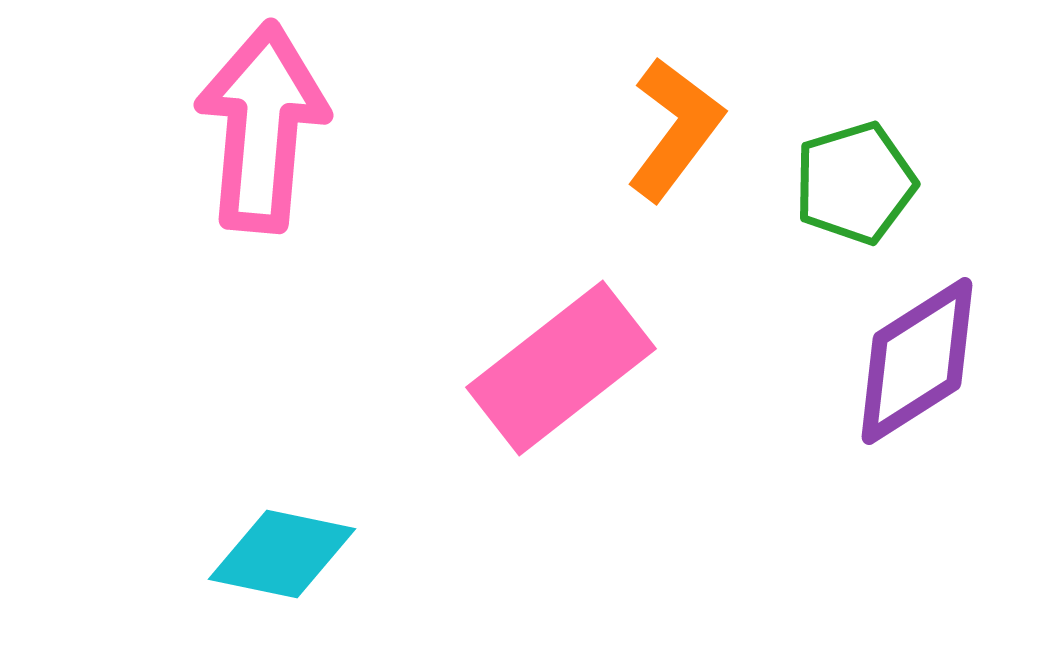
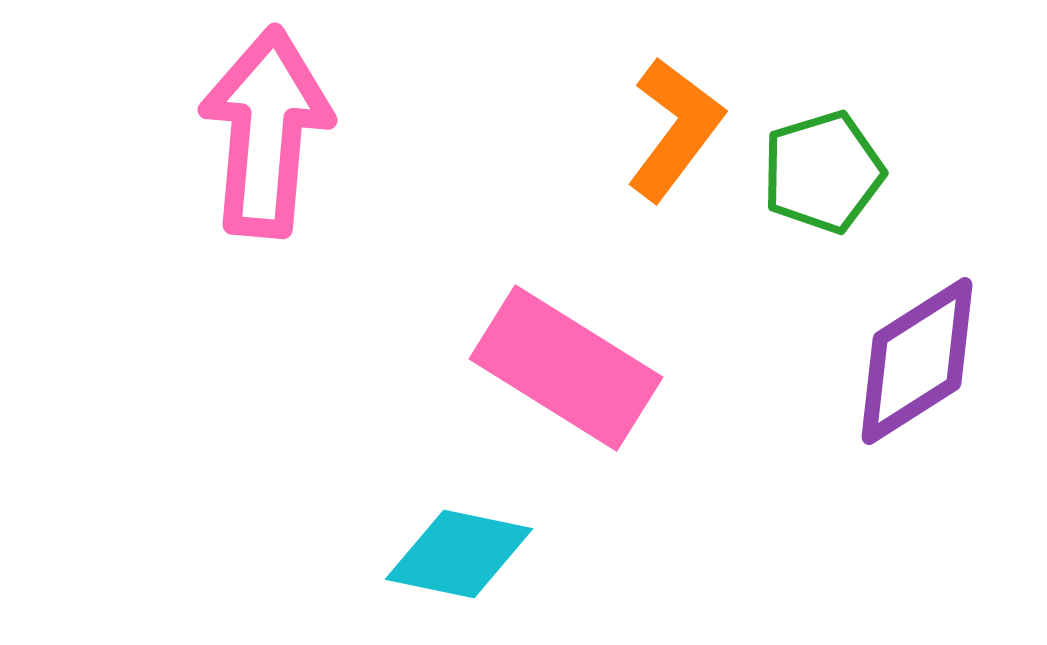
pink arrow: moved 4 px right, 5 px down
green pentagon: moved 32 px left, 11 px up
pink rectangle: moved 5 px right; rotated 70 degrees clockwise
cyan diamond: moved 177 px right
